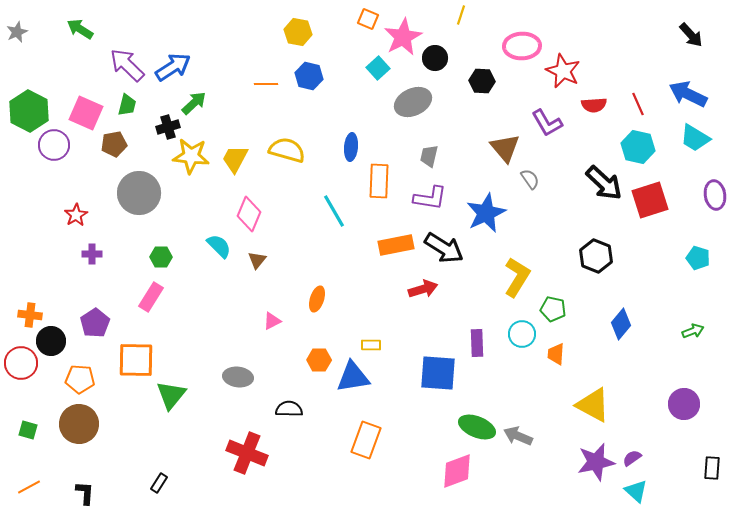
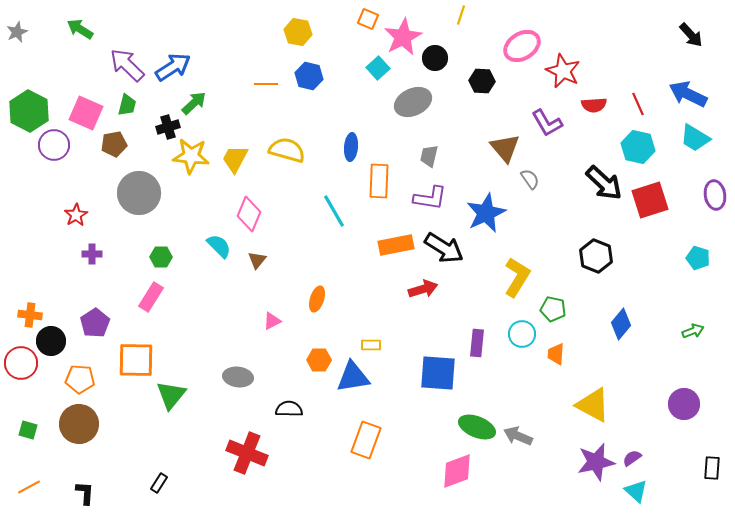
pink ellipse at (522, 46): rotated 30 degrees counterclockwise
purple rectangle at (477, 343): rotated 8 degrees clockwise
